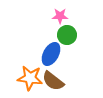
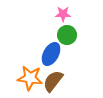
pink star: moved 3 px right, 2 px up
brown semicircle: rotated 90 degrees clockwise
